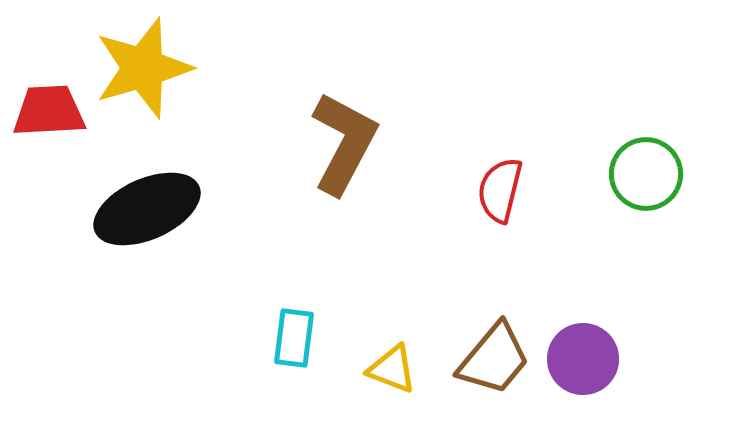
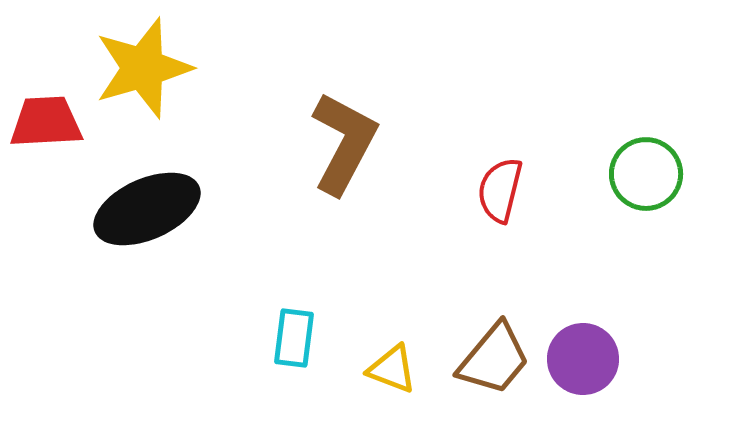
red trapezoid: moved 3 px left, 11 px down
